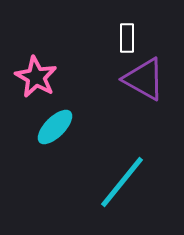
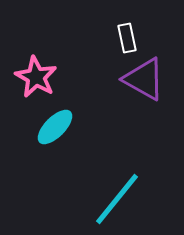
white rectangle: rotated 12 degrees counterclockwise
cyan line: moved 5 px left, 17 px down
